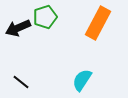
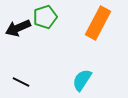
black line: rotated 12 degrees counterclockwise
